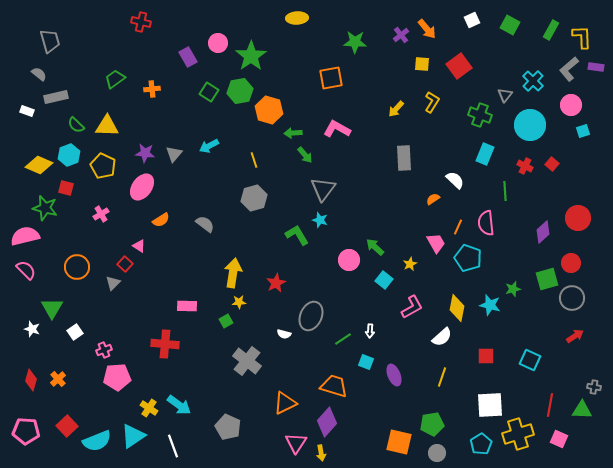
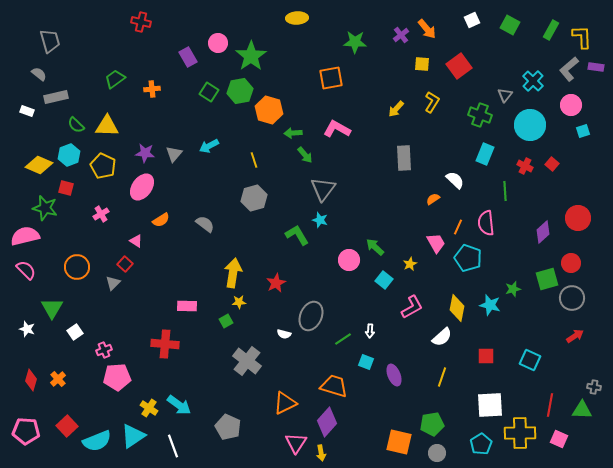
pink triangle at (139, 246): moved 3 px left, 5 px up
white star at (32, 329): moved 5 px left
yellow cross at (518, 434): moved 2 px right, 1 px up; rotated 16 degrees clockwise
